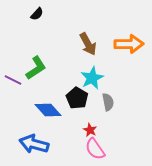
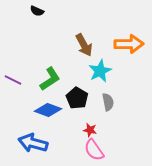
black semicircle: moved 3 px up; rotated 72 degrees clockwise
brown arrow: moved 4 px left, 1 px down
green L-shape: moved 14 px right, 11 px down
cyan star: moved 8 px right, 7 px up
blue diamond: rotated 28 degrees counterclockwise
red star: rotated 16 degrees counterclockwise
blue arrow: moved 1 px left, 1 px up
pink semicircle: moved 1 px left, 1 px down
